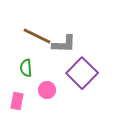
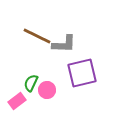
green semicircle: moved 5 px right, 15 px down; rotated 30 degrees clockwise
purple square: rotated 32 degrees clockwise
pink rectangle: rotated 42 degrees clockwise
